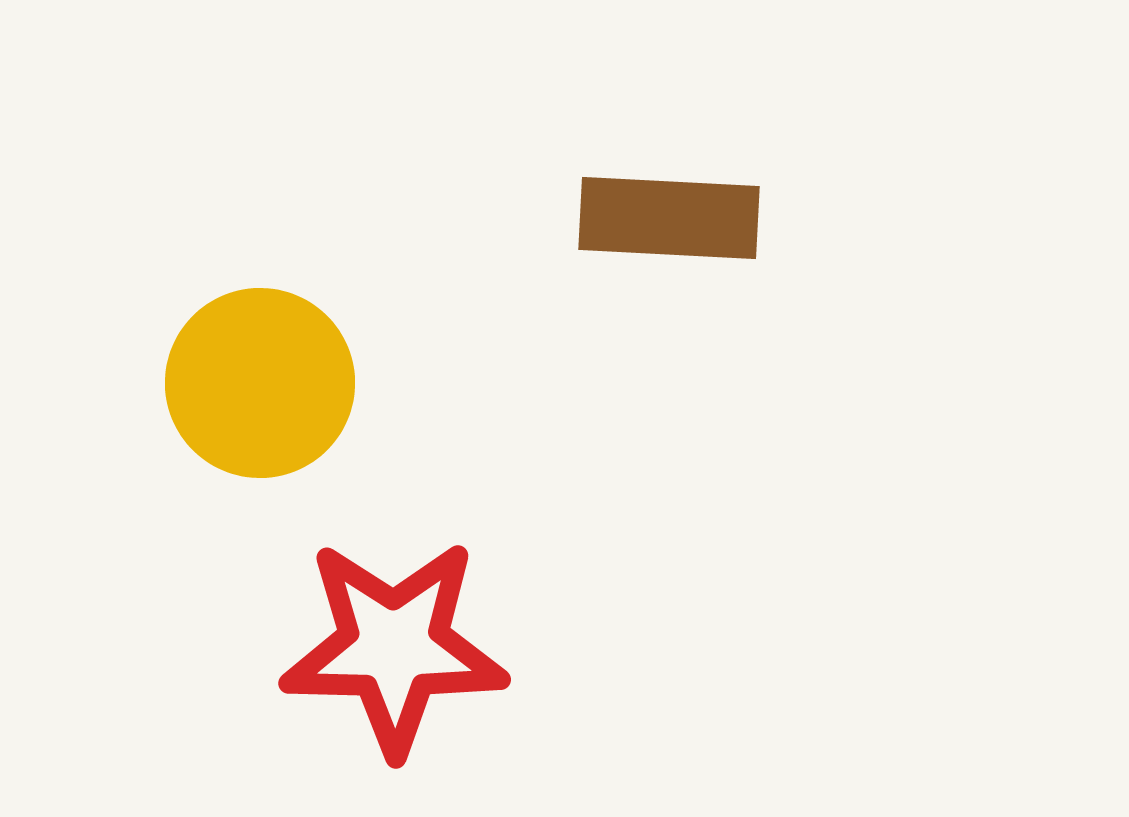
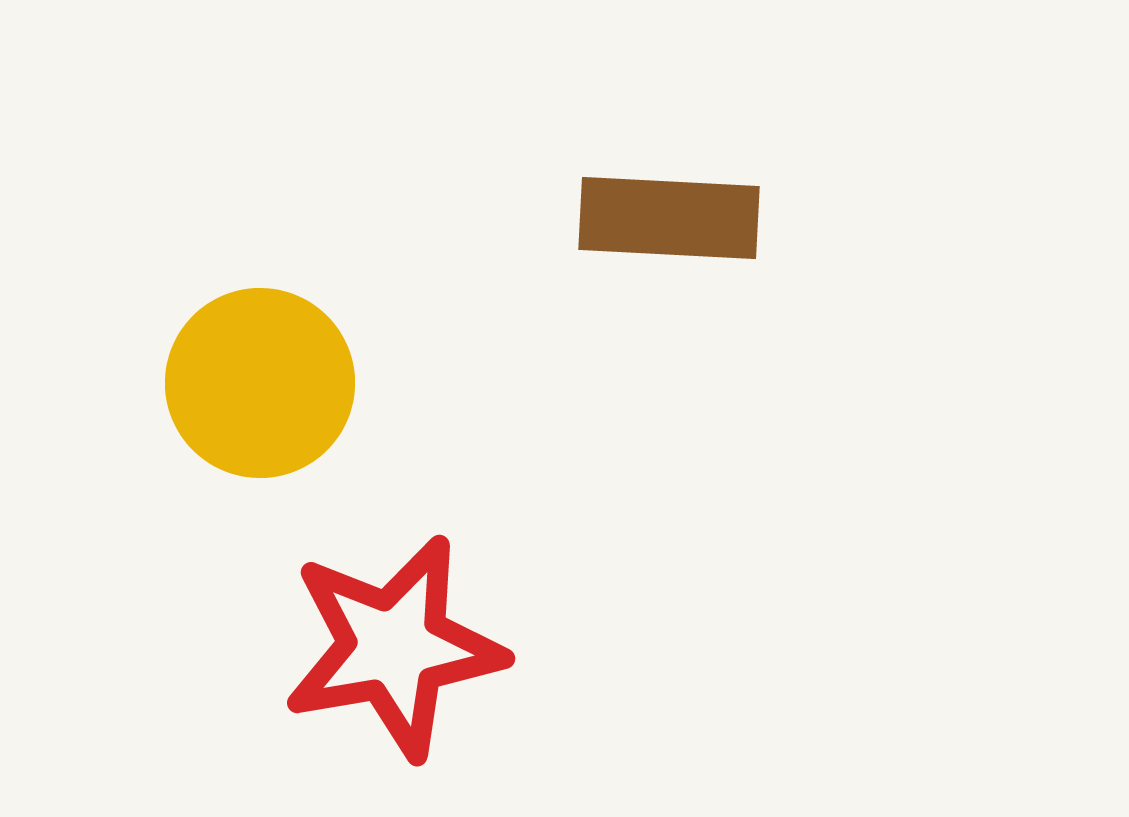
red star: rotated 11 degrees counterclockwise
